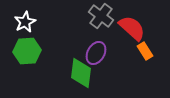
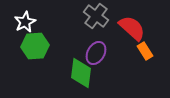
gray cross: moved 5 px left
green hexagon: moved 8 px right, 5 px up
